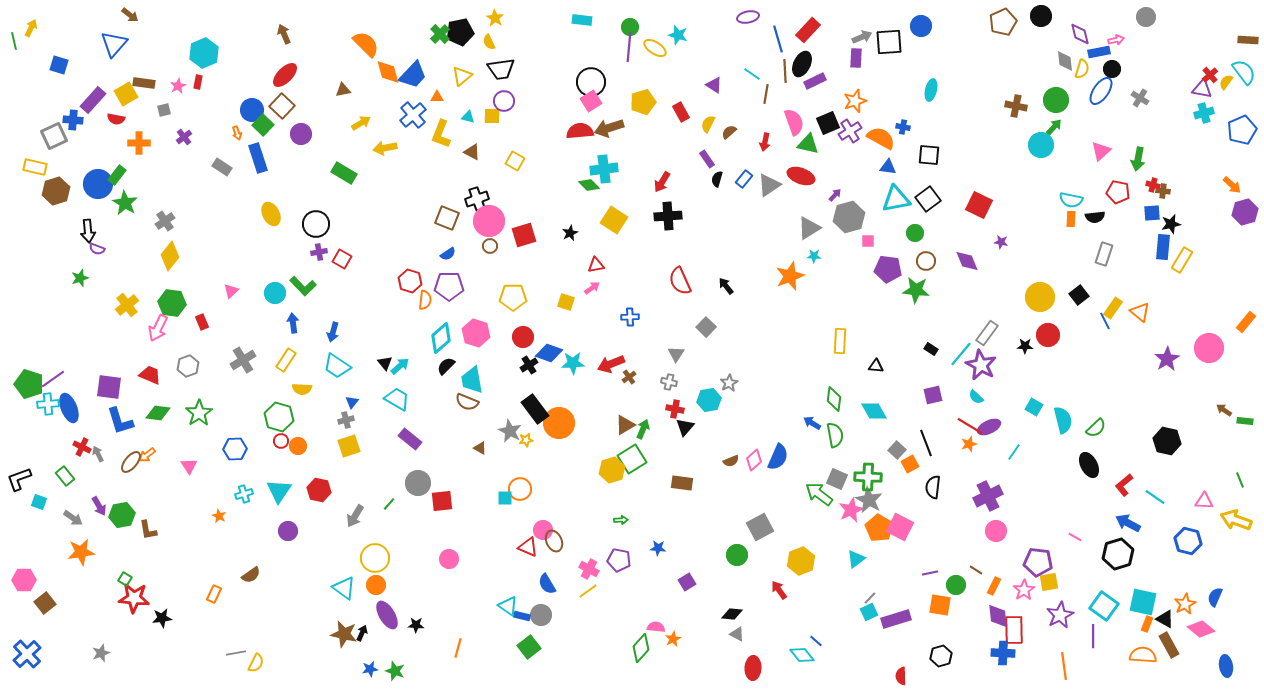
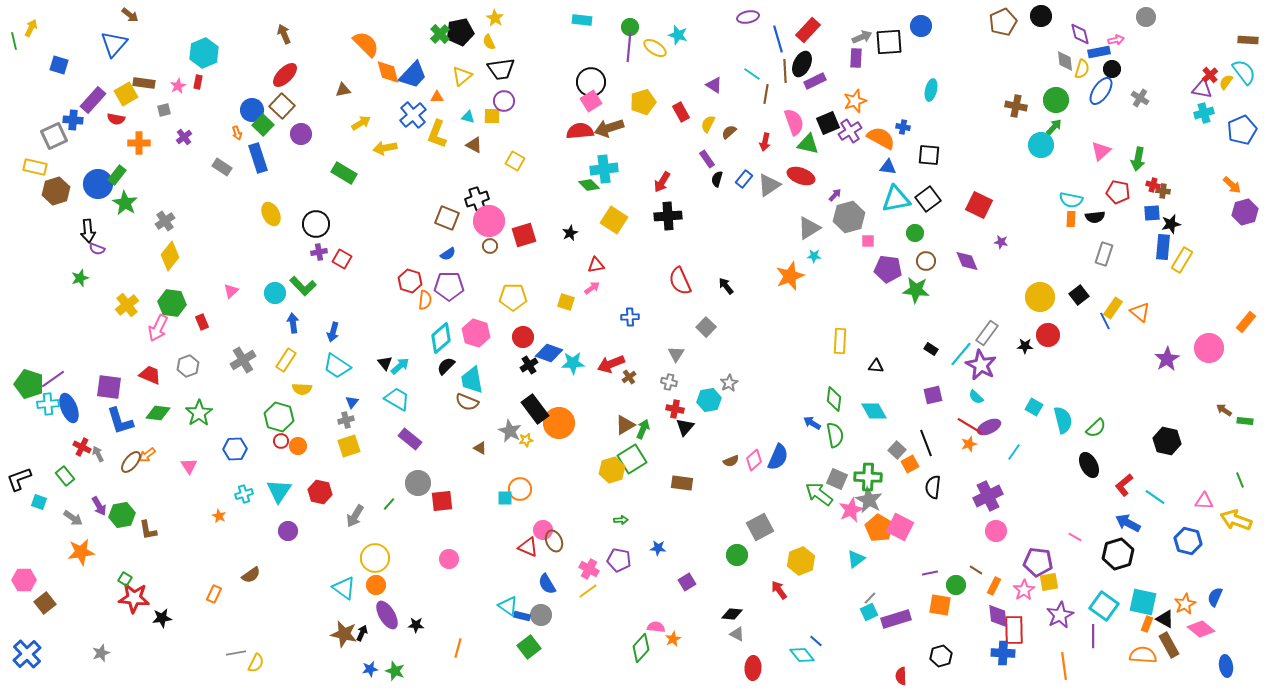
yellow L-shape at (441, 134): moved 4 px left
brown triangle at (472, 152): moved 2 px right, 7 px up
red hexagon at (319, 490): moved 1 px right, 2 px down
